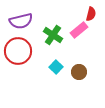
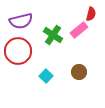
cyan square: moved 10 px left, 9 px down
